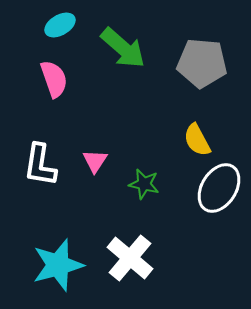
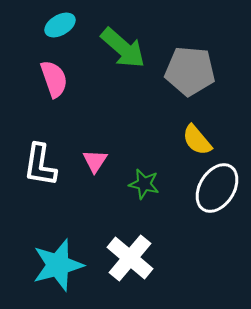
gray pentagon: moved 12 px left, 8 px down
yellow semicircle: rotated 12 degrees counterclockwise
white ellipse: moved 2 px left
